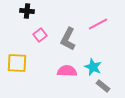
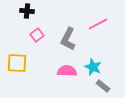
pink square: moved 3 px left
